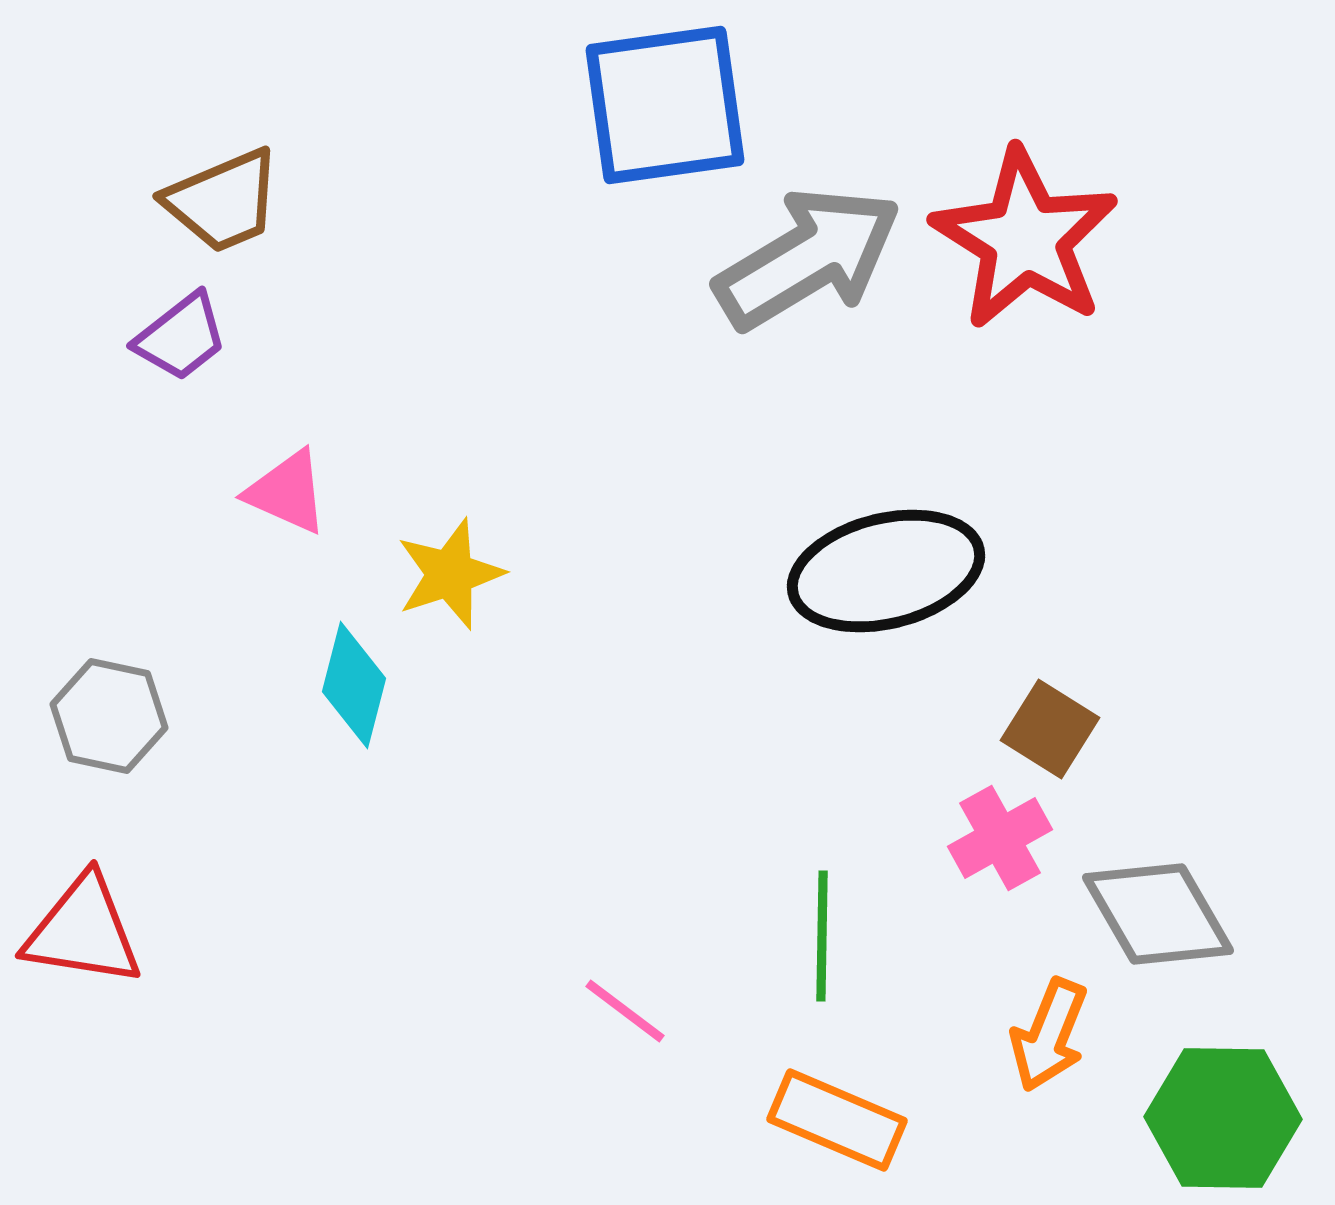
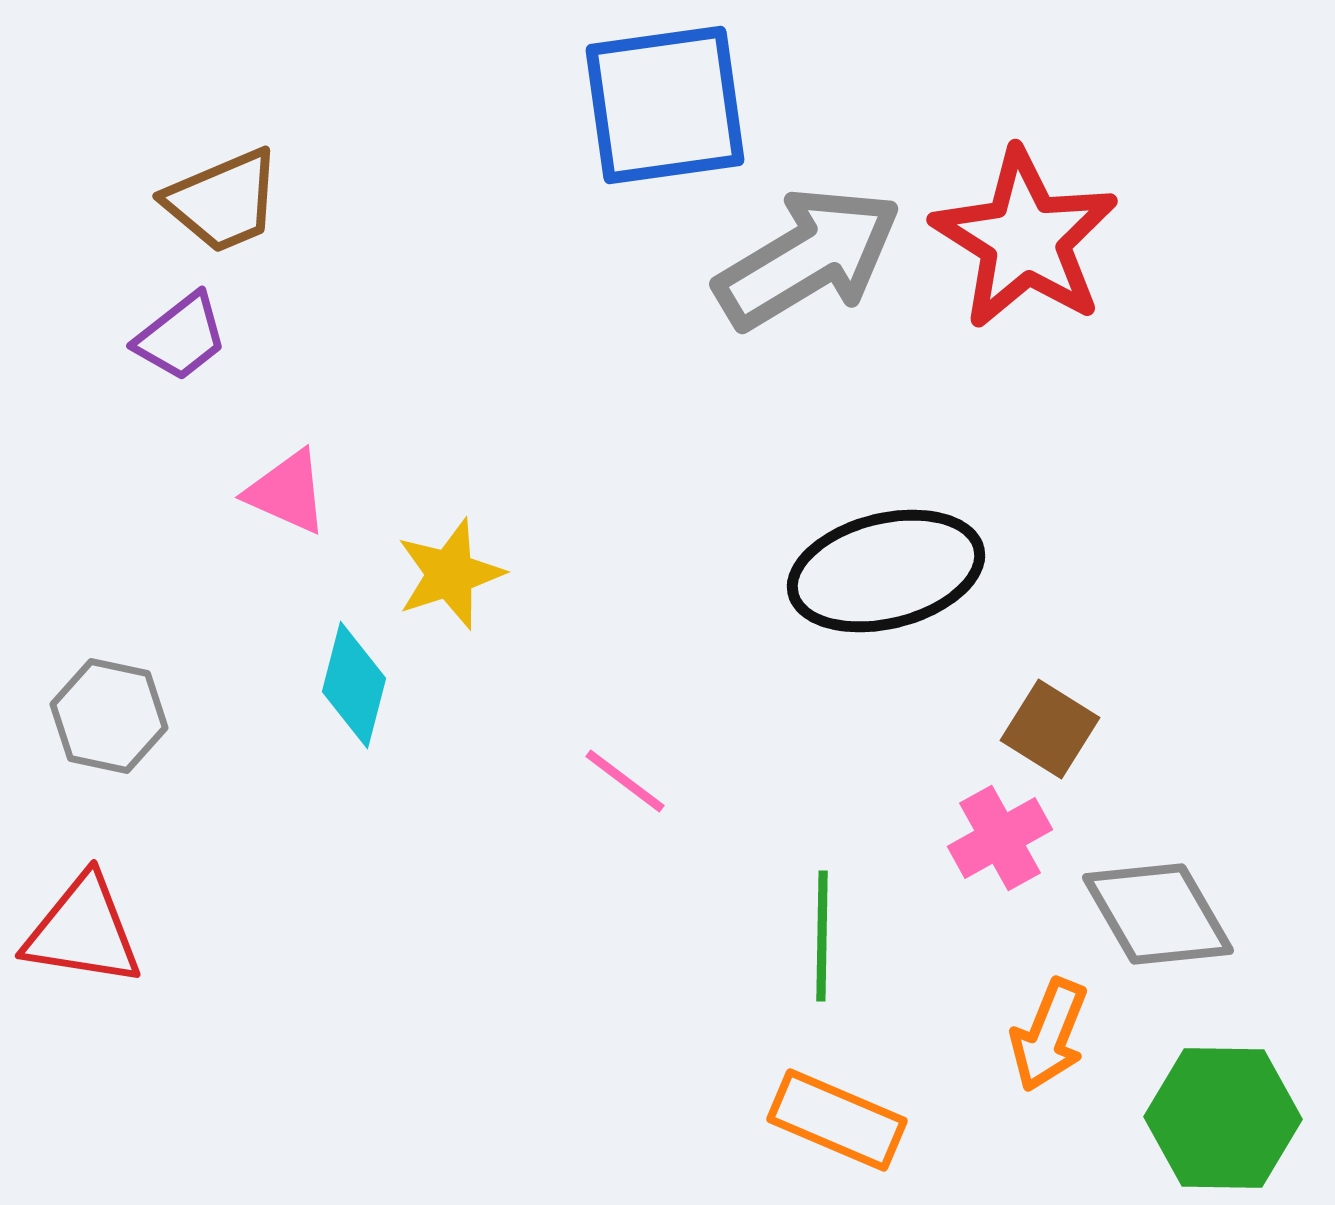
pink line: moved 230 px up
